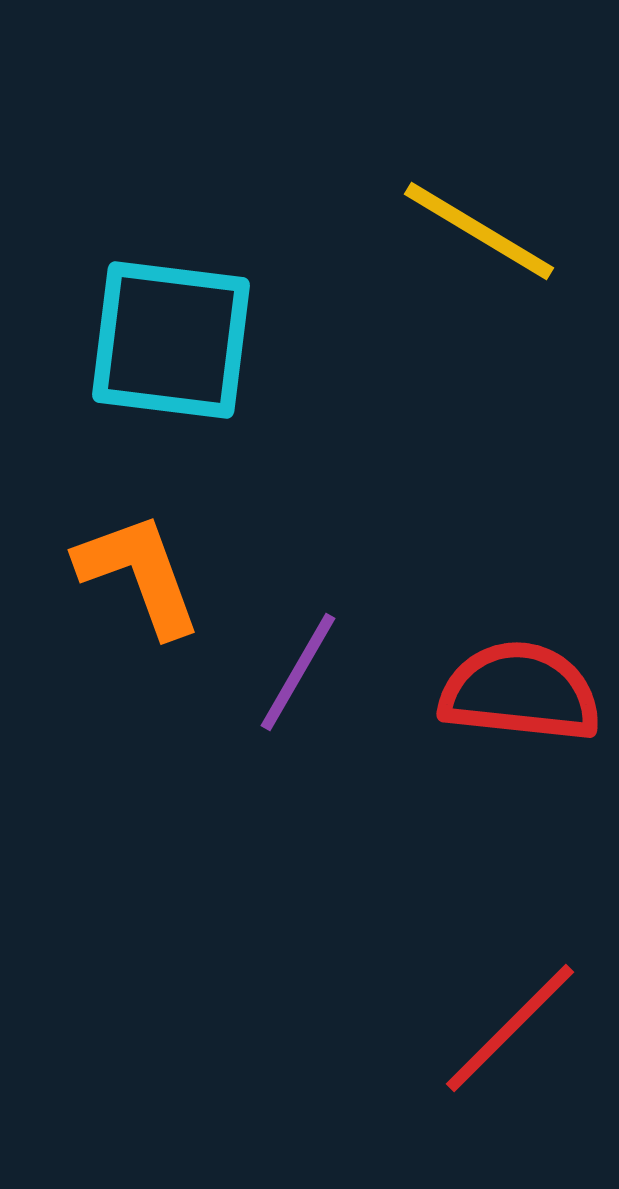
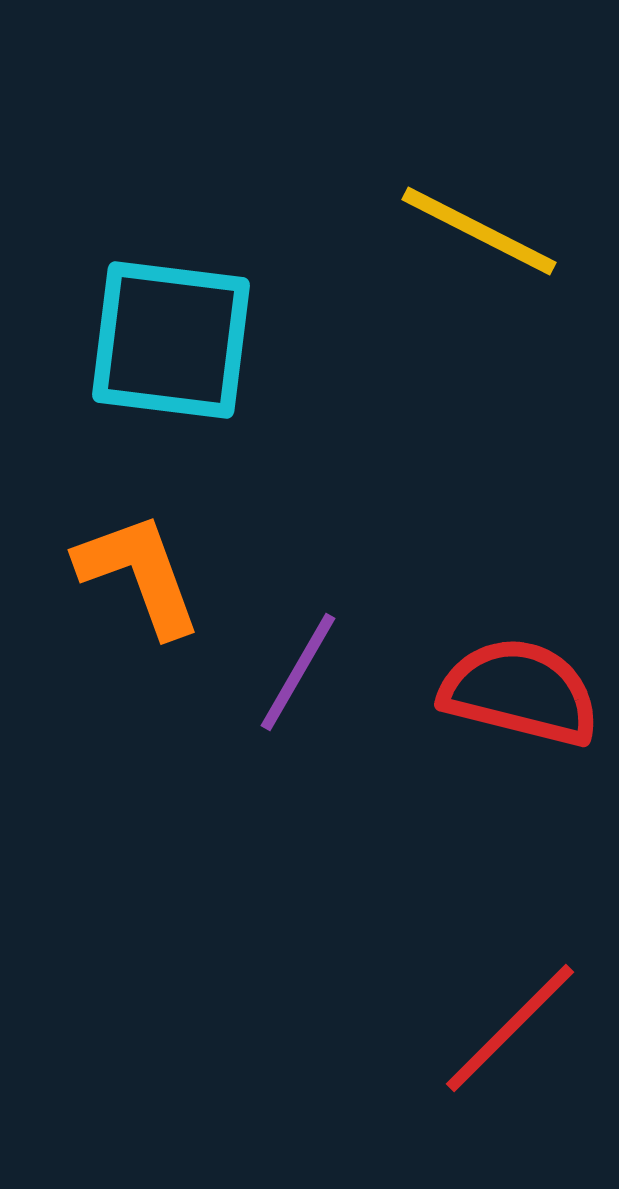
yellow line: rotated 4 degrees counterclockwise
red semicircle: rotated 8 degrees clockwise
